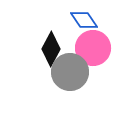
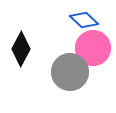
blue diamond: rotated 12 degrees counterclockwise
black diamond: moved 30 px left
